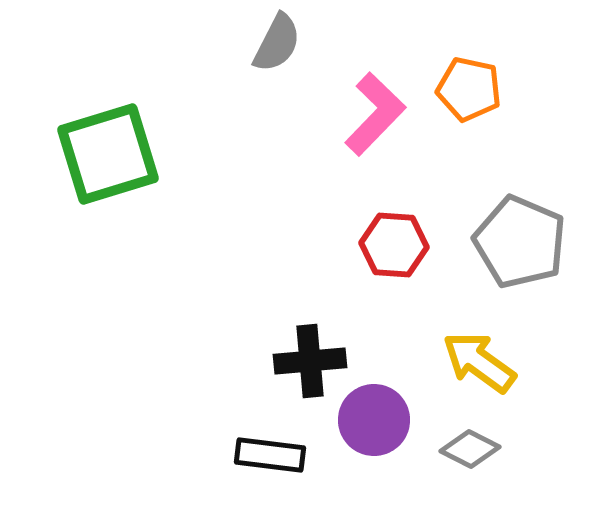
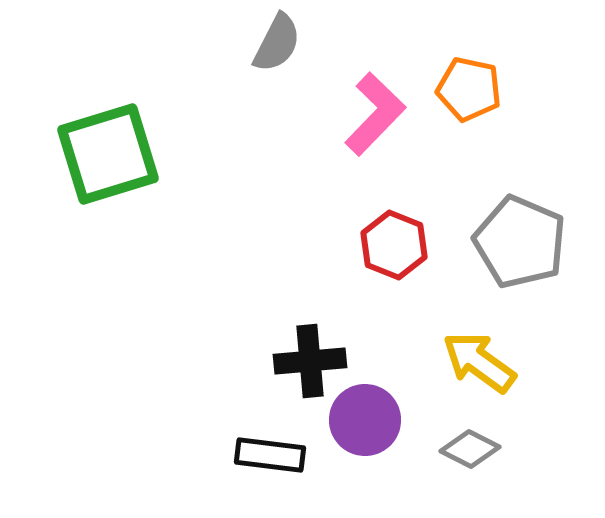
red hexagon: rotated 18 degrees clockwise
purple circle: moved 9 px left
